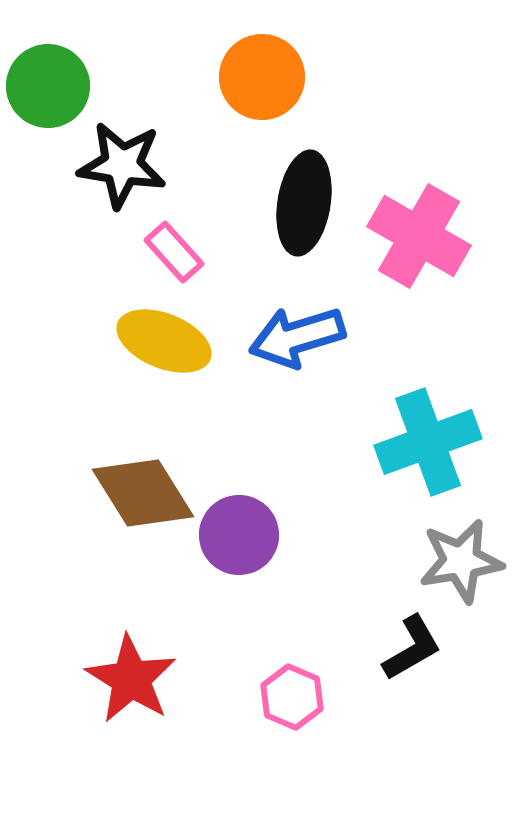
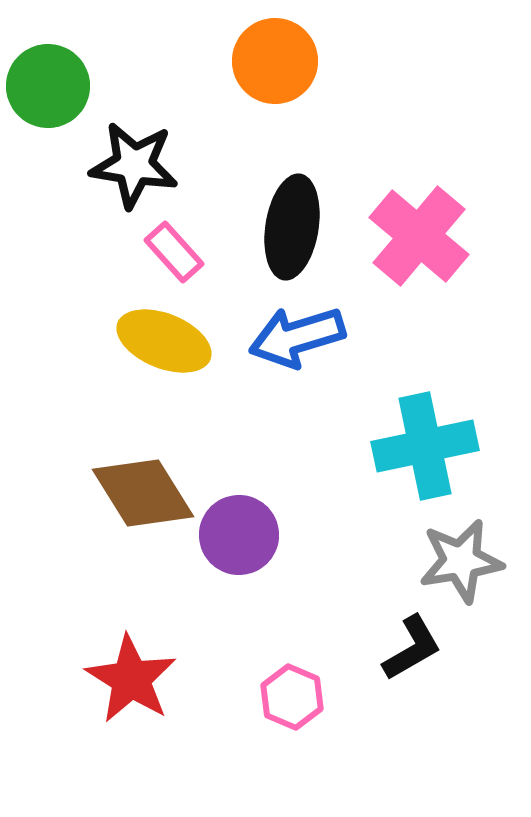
orange circle: moved 13 px right, 16 px up
black star: moved 12 px right
black ellipse: moved 12 px left, 24 px down
pink cross: rotated 10 degrees clockwise
cyan cross: moved 3 px left, 4 px down; rotated 8 degrees clockwise
